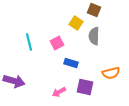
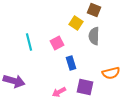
blue rectangle: rotated 56 degrees clockwise
